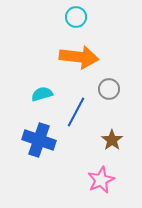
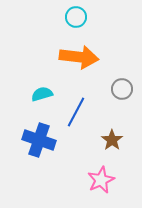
gray circle: moved 13 px right
